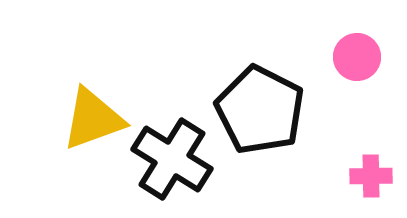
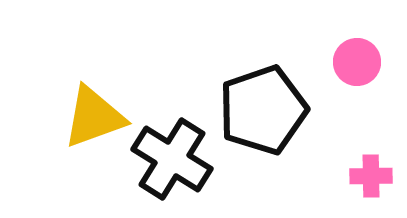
pink circle: moved 5 px down
black pentagon: moved 3 px right; rotated 26 degrees clockwise
yellow triangle: moved 1 px right, 2 px up
